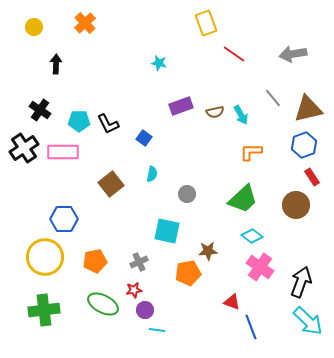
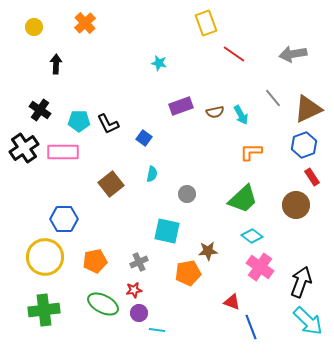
brown triangle at (308, 109): rotated 12 degrees counterclockwise
purple circle at (145, 310): moved 6 px left, 3 px down
